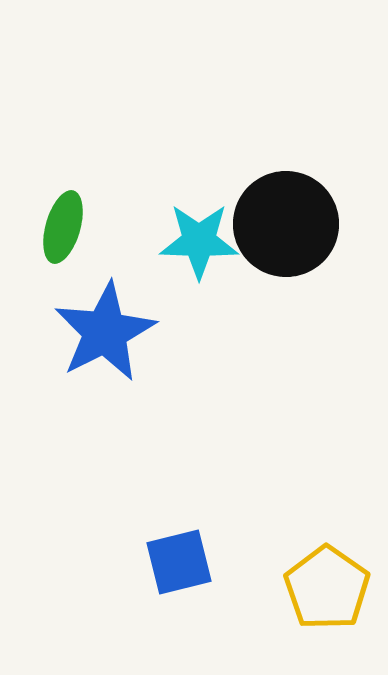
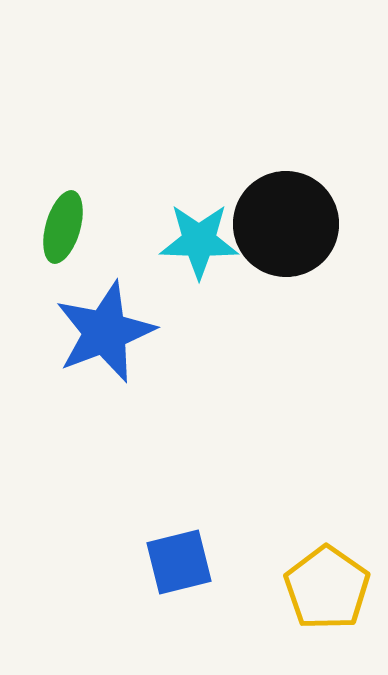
blue star: rotated 6 degrees clockwise
